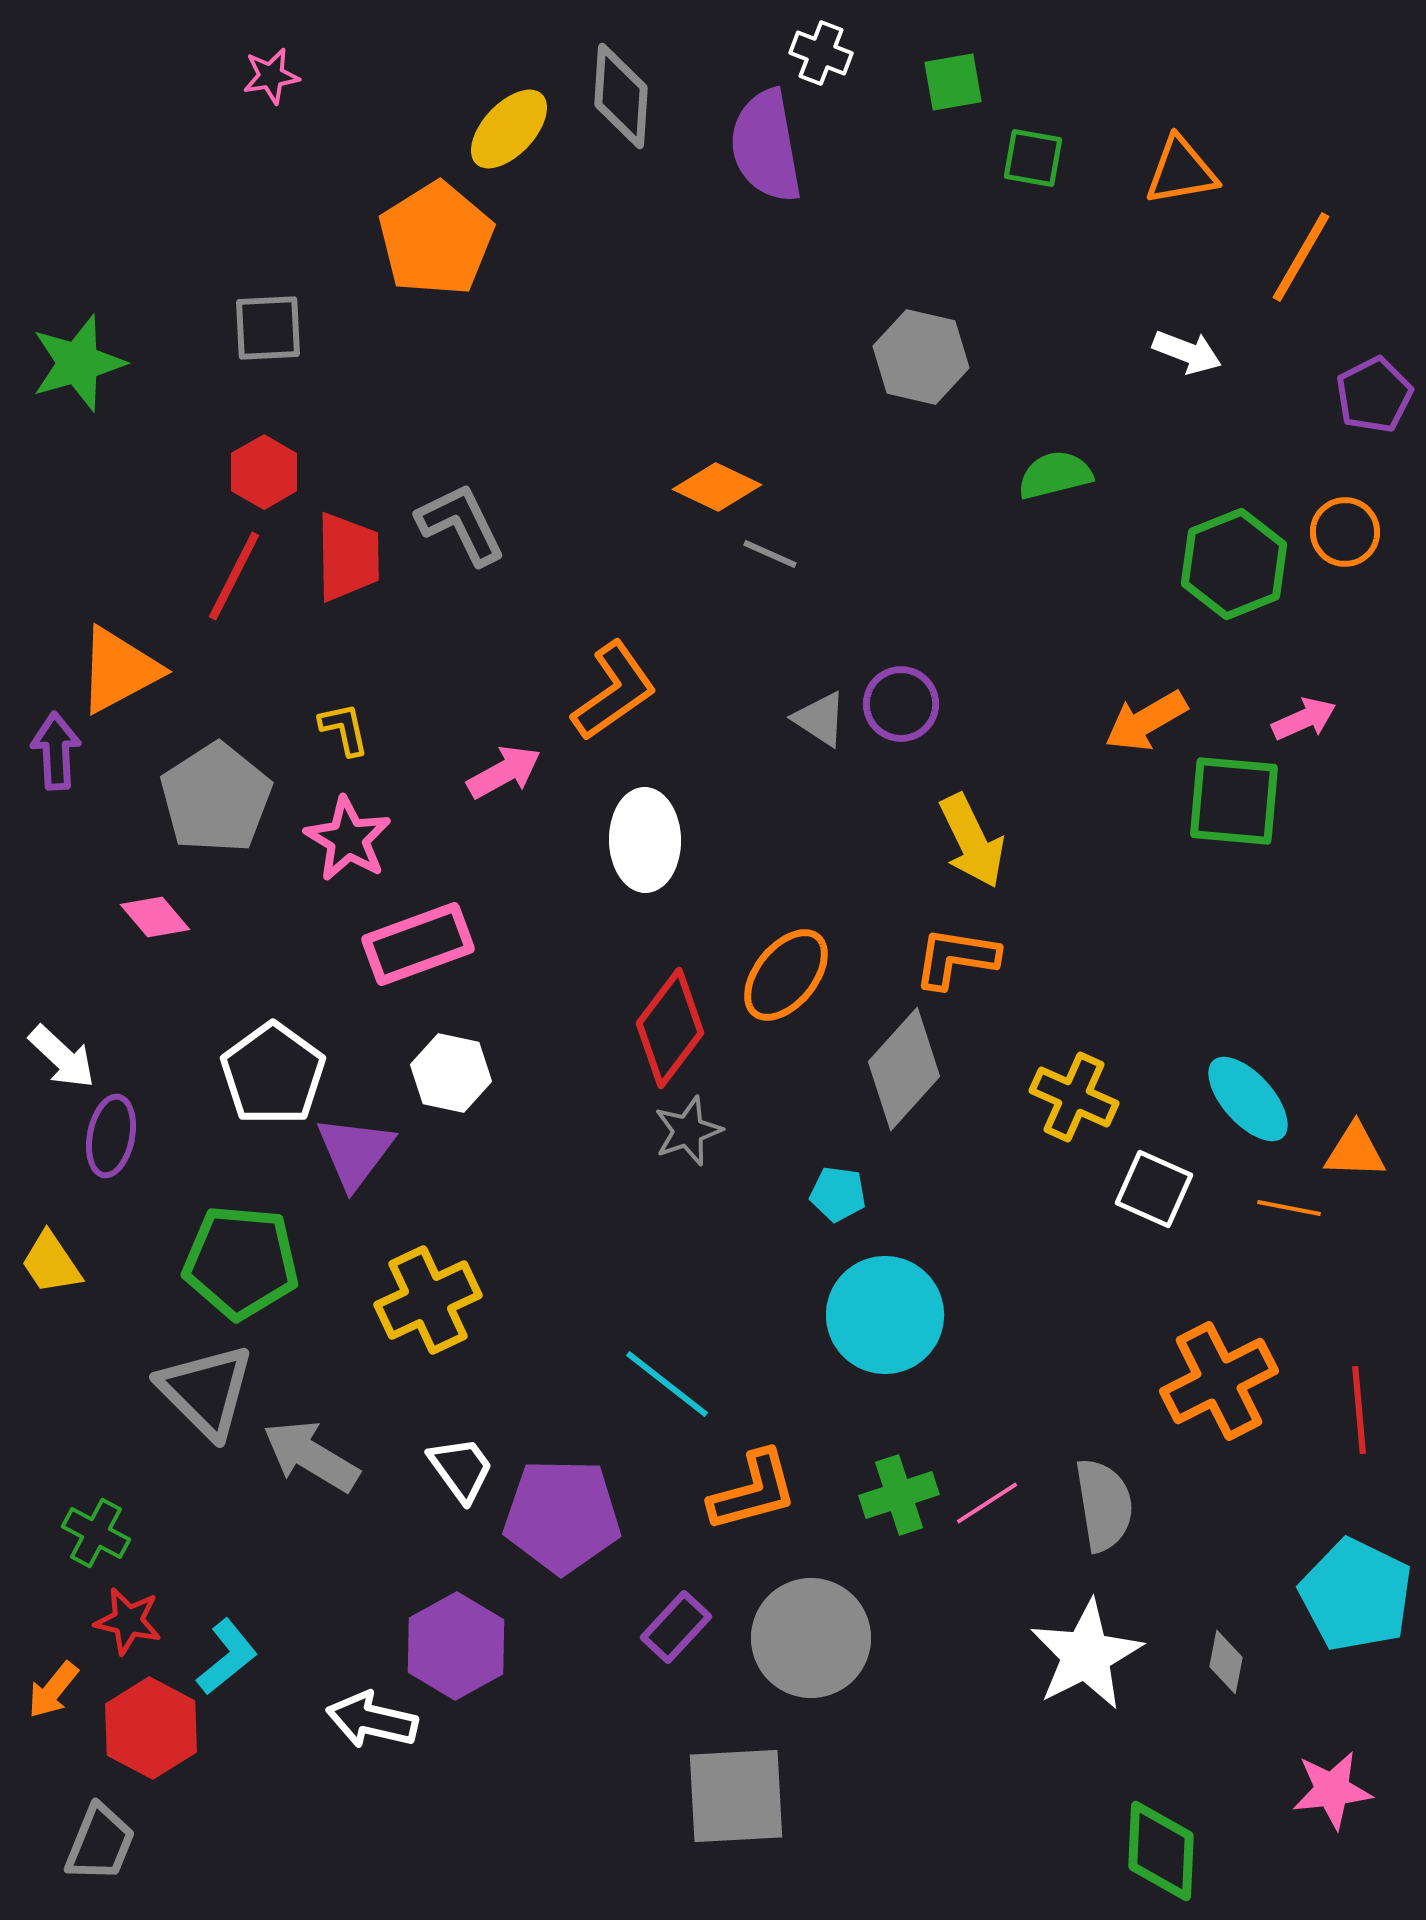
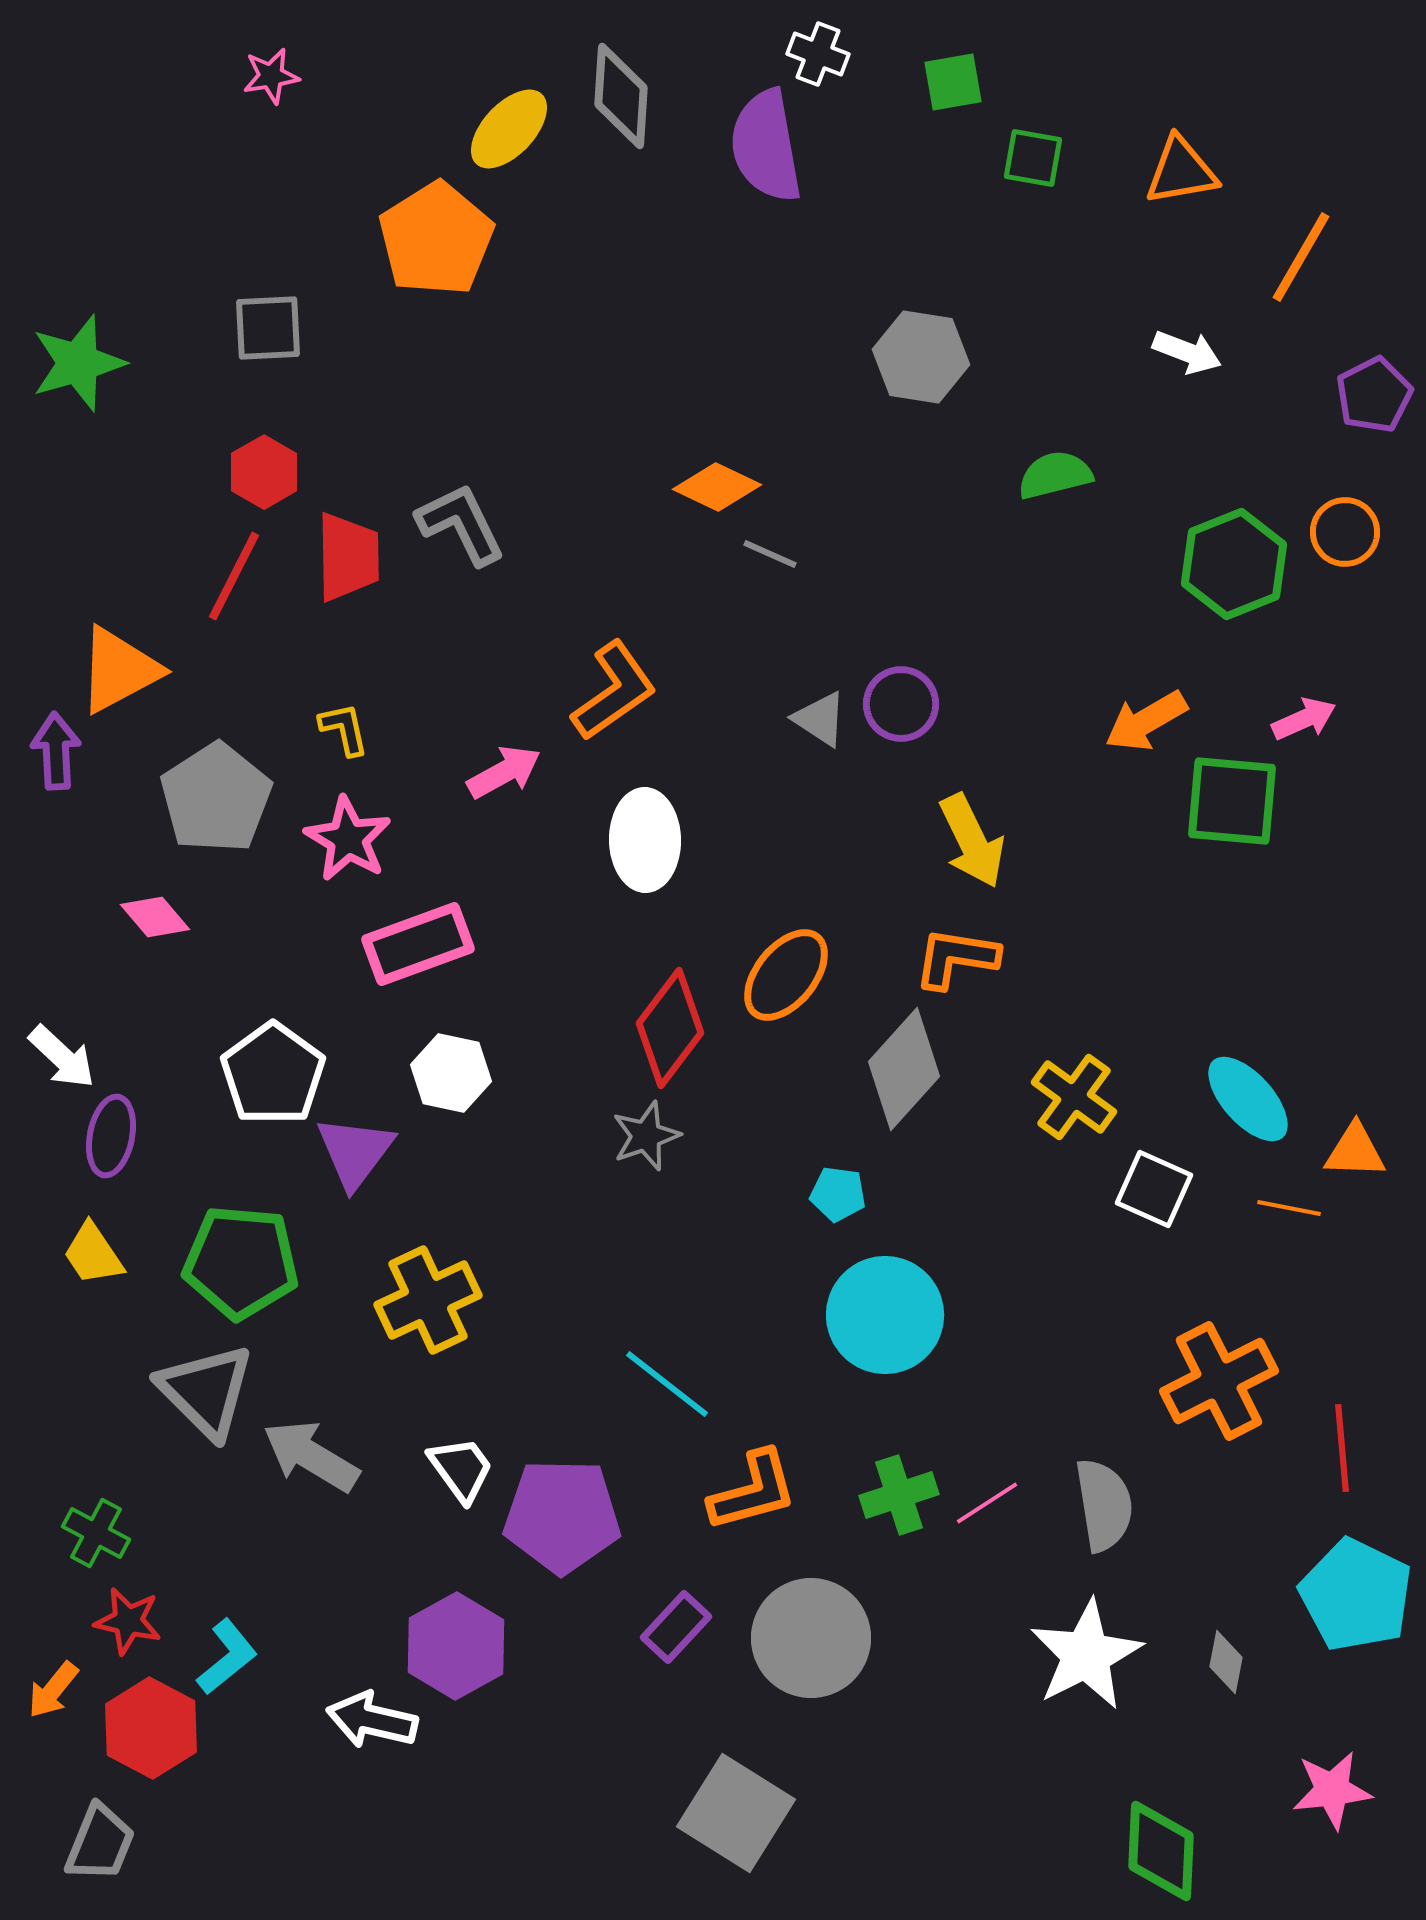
white cross at (821, 53): moved 3 px left, 1 px down
gray hexagon at (921, 357): rotated 4 degrees counterclockwise
green square at (1234, 801): moved 2 px left
yellow cross at (1074, 1097): rotated 12 degrees clockwise
gray star at (688, 1131): moved 42 px left, 5 px down
yellow trapezoid at (51, 1263): moved 42 px right, 9 px up
red line at (1359, 1410): moved 17 px left, 38 px down
gray square at (736, 1796): moved 17 px down; rotated 35 degrees clockwise
